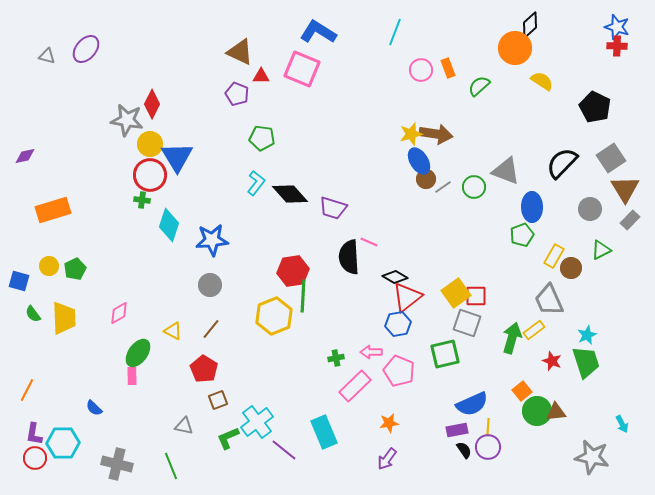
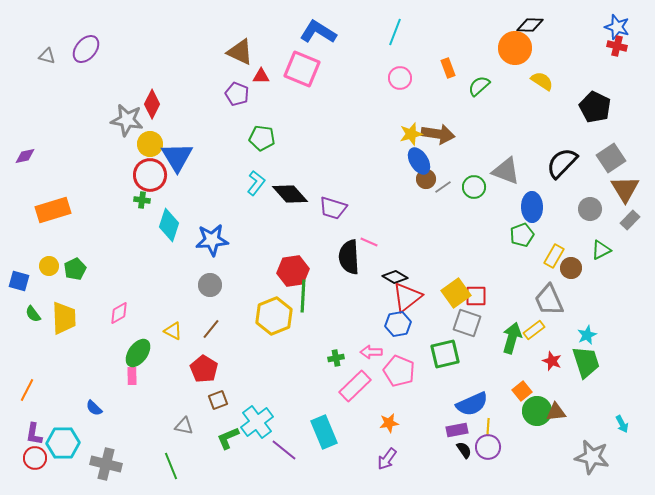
black diamond at (530, 25): rotated 44 degrees clockwise
red cross at (617, 46): rotated 12 degrees clockwise
pink circle at (421, 70): moved 21 px left, 8 px down
brown arrow at (436, 134): moved 2 px right
gray cross at (117, 464): moved 11 px left
